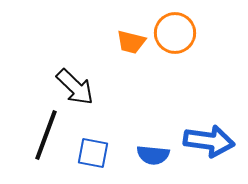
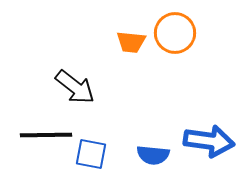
orange trapezoid: rotated 8 degrees counterclockwise
black arrow: rotated 6 degrees counterclockwise
black line: rotated 69 degrees clockwise
blue square: moved 2 px left, 1 px down
